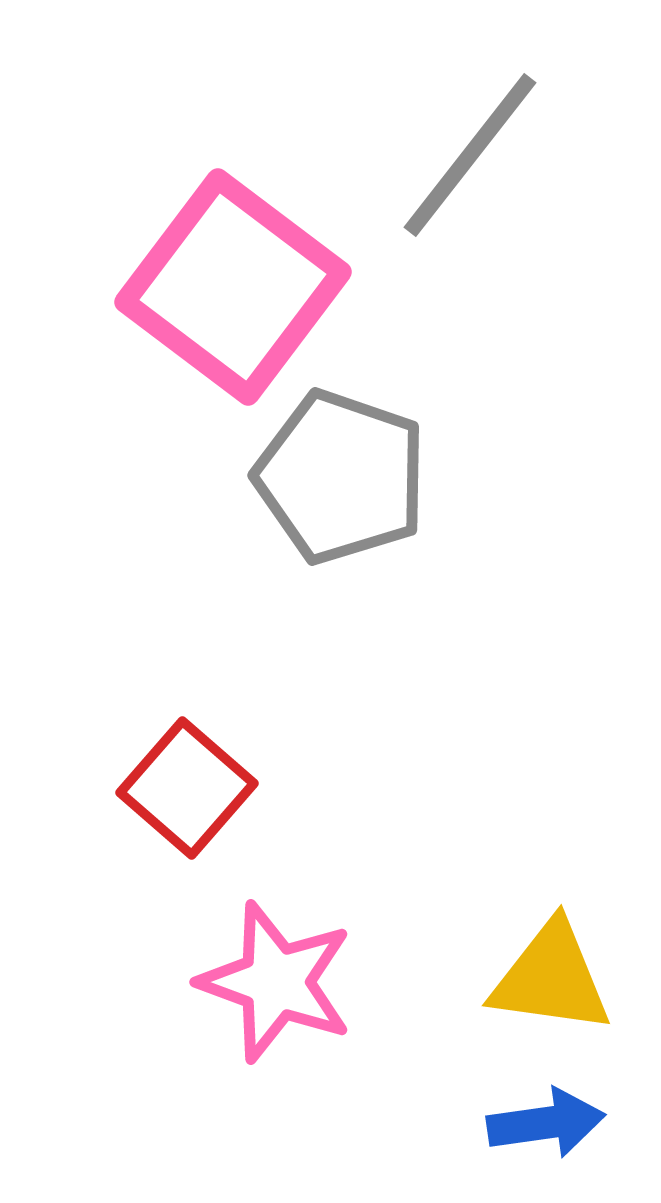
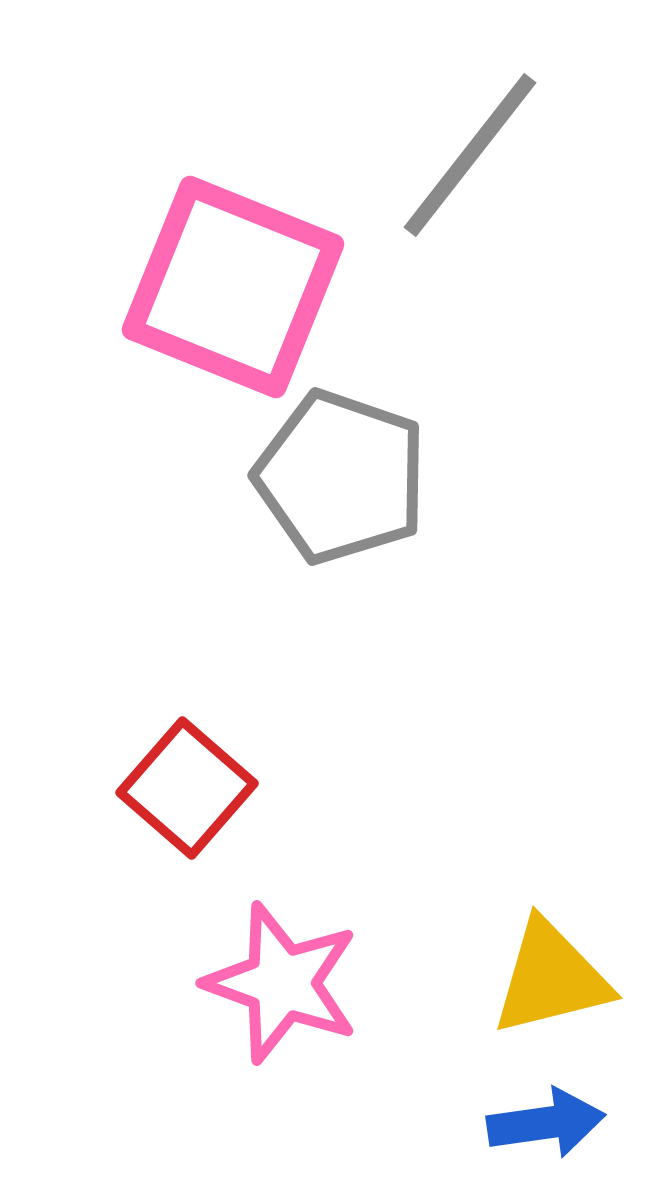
pink square: rotated 15 degrees counterclockwise
yellow triangle: rotated 22 degrees counterclockwise
pink star: moved 6 px right, 1 px down
